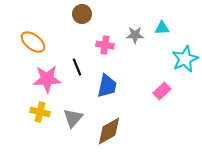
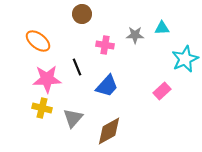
orange ellipse: moved 5 px right, 1 px up
blue trapezoid: rotated 30 degrees clockwise
yellow cross: moved 2 px right, 4 px up
